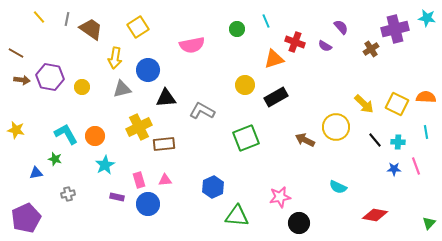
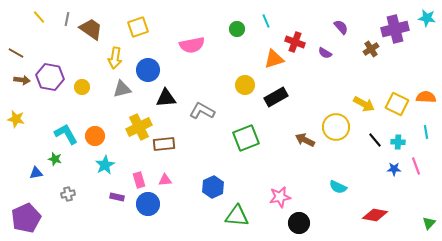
yellow square at (138, 27): rotated 15 degrees clockwise
purple semicircle at (325, 46): moved 7 px down
yellow arrow at (364, 104): rotated 15 degrees counterclockwise
yellow star at (16, 130): moved 11 px up
